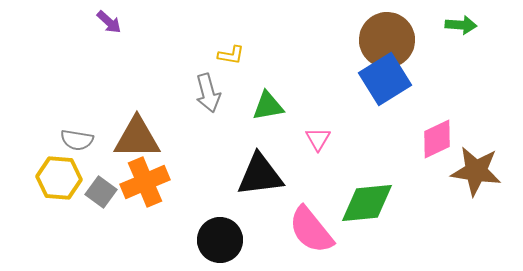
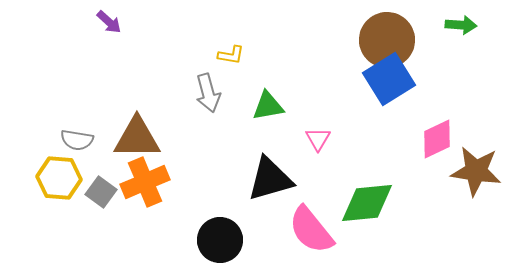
blue square: moved 4 px right
black triangle: moved 10 px right, 4 px down; rotated 9 degrees counterclockwise
